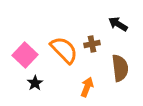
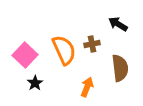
orange semicircle: rotated 20 degrees clockwise
